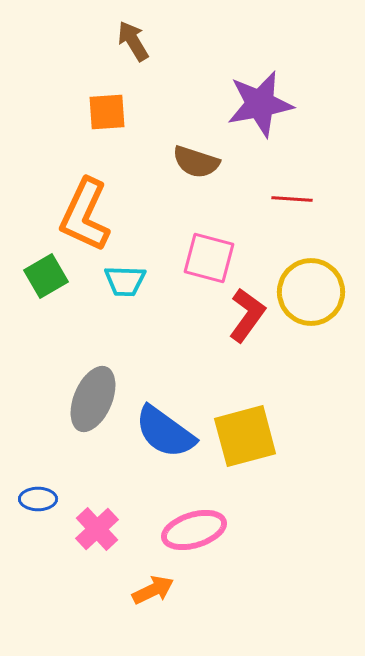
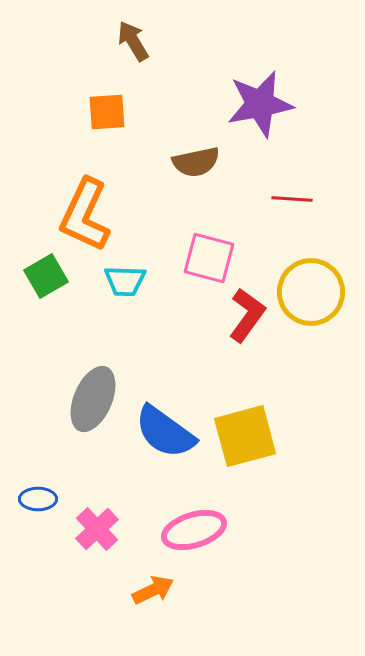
brown semicircle: rotated 30 degrees counterclockwise
